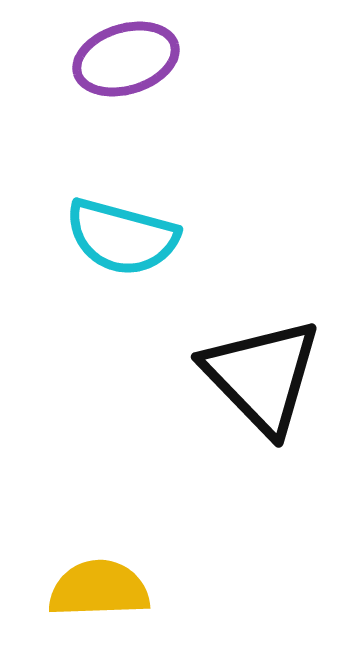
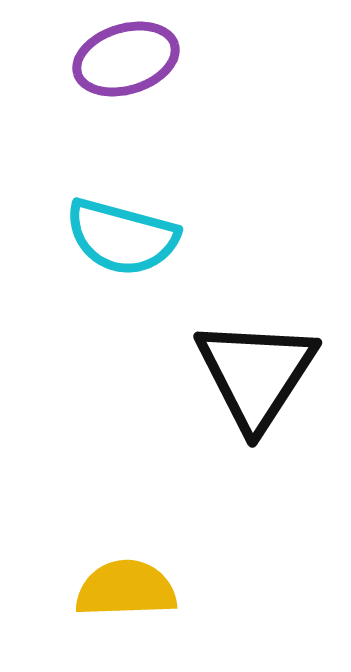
black triangle: moved 6 px left, 2 px up; rotated 17 degrees clockwise
yellow semicircle: moved 27 px right
